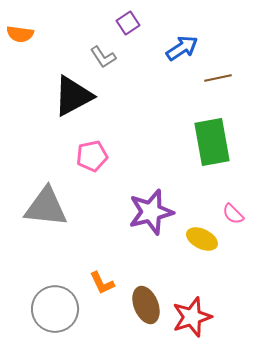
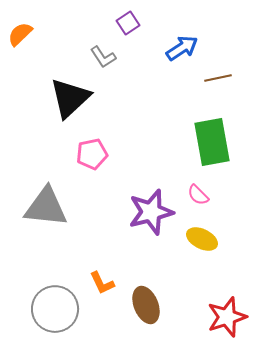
orange semicircle: rotated 128 degrees clockwise
black triangle: moved 3 px left, 2 px down; rotated 15 degrees counterclockwise
pink pentagon: moved 2 px up
pink semicircle: moved 35 px left, 19 px up
red star: moved 35 px right
